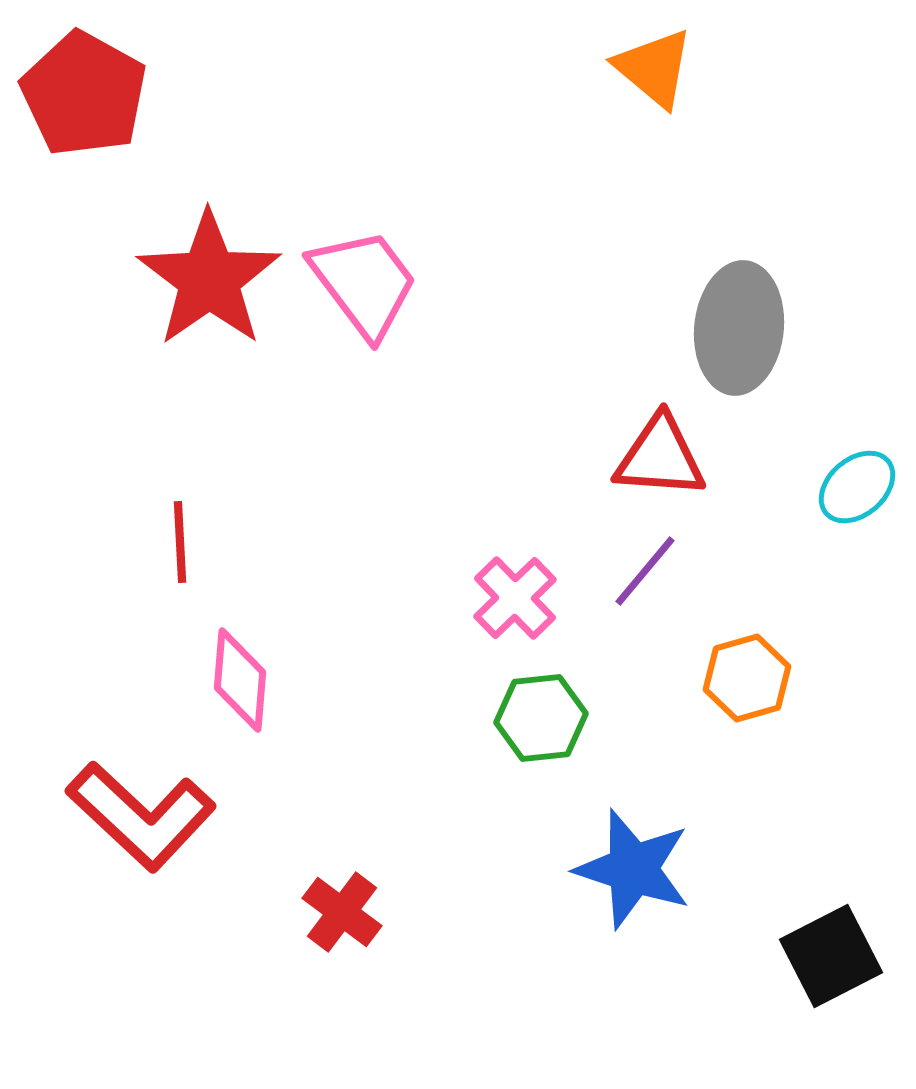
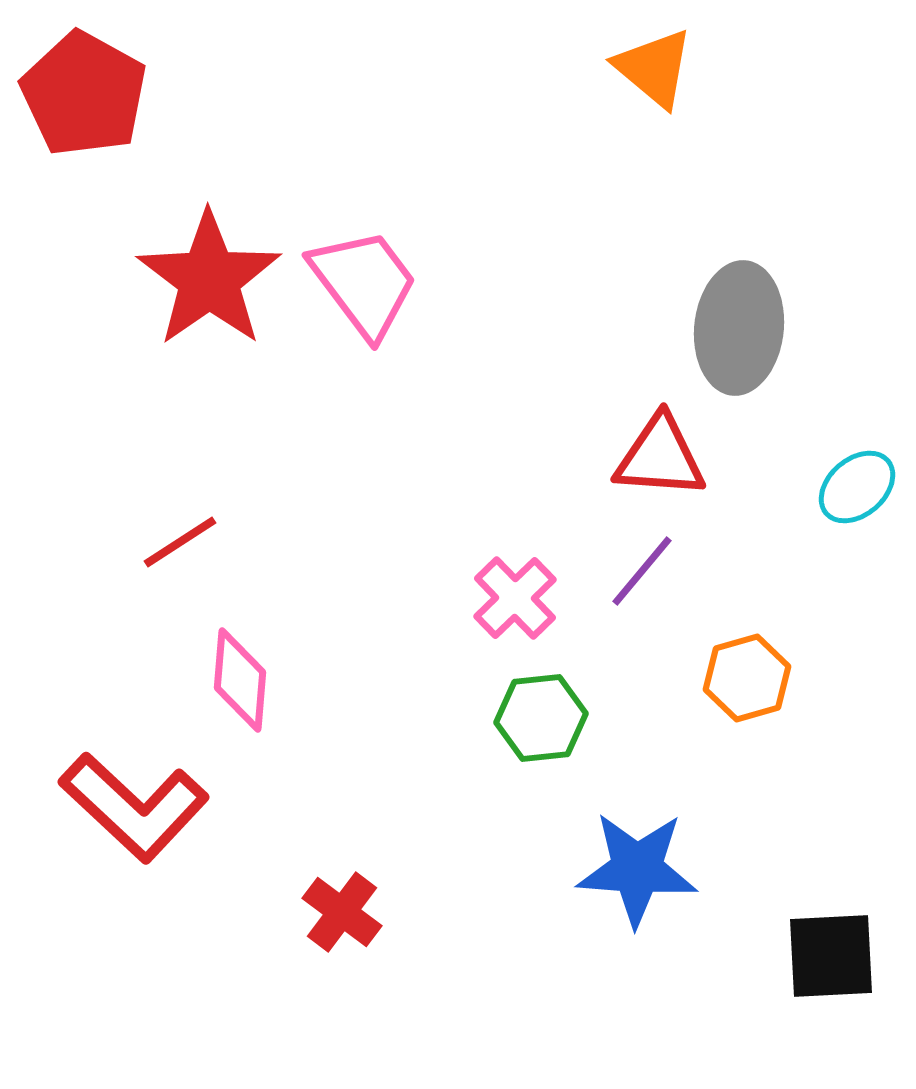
red line: rotated 60 degrees clockwise
purple line: moved 3 px left
red L-shape: moved 7 px left, 9 px up
blue star: moved 4 px right; rotated 14 degrees counterclockwise
black square: rotated 24 degrees clockwise
